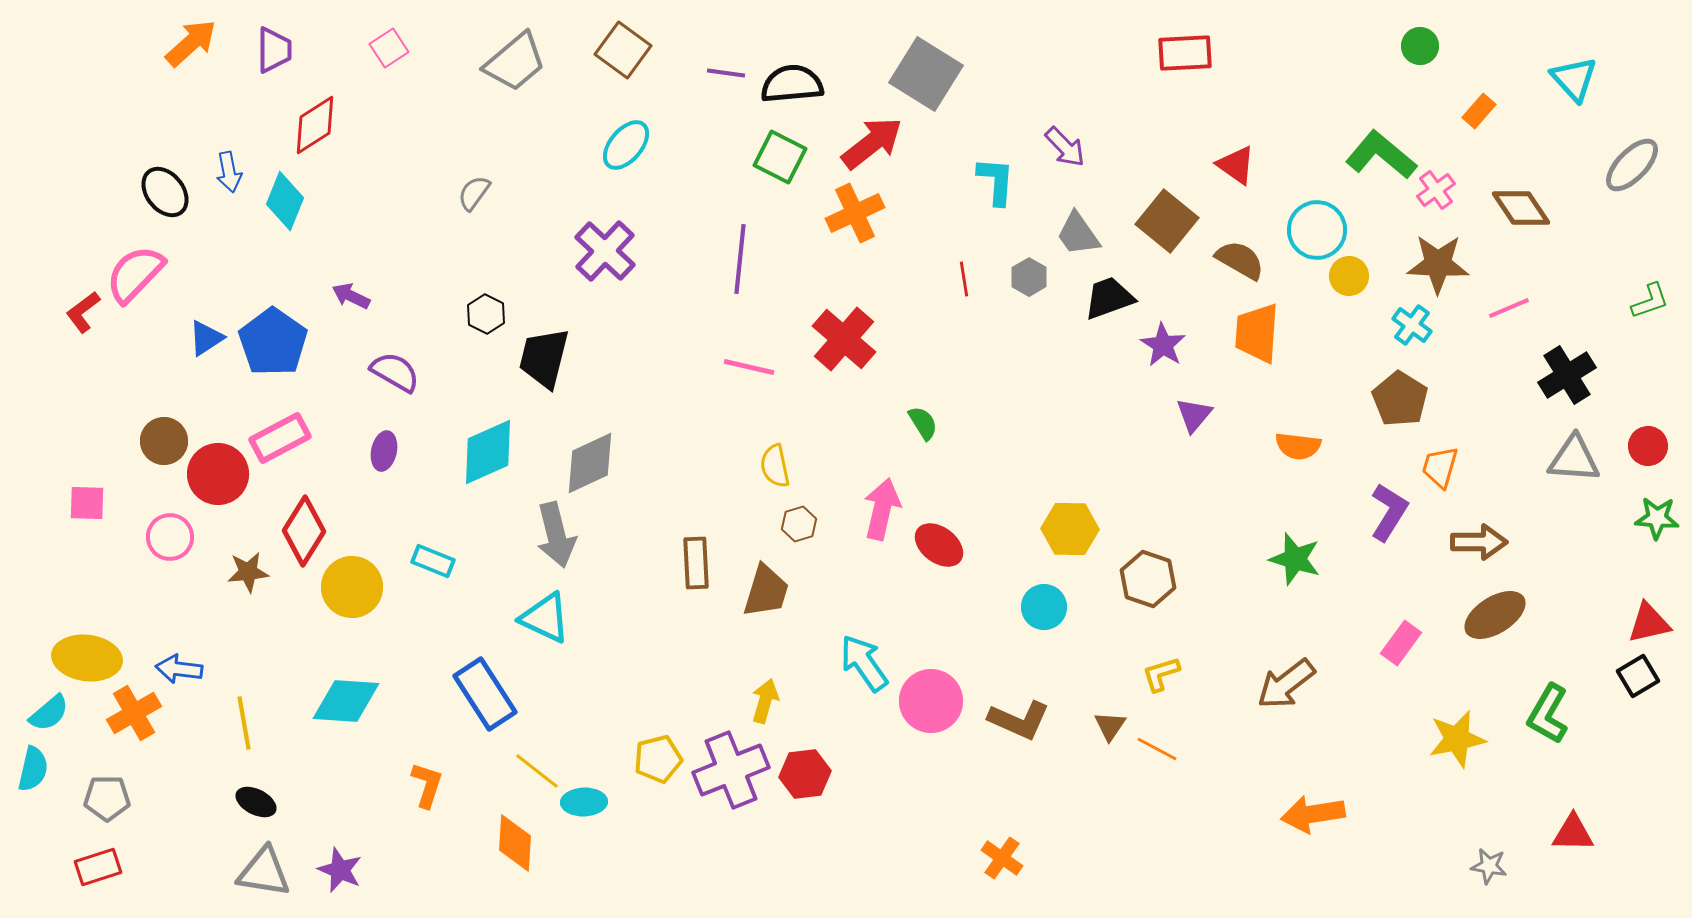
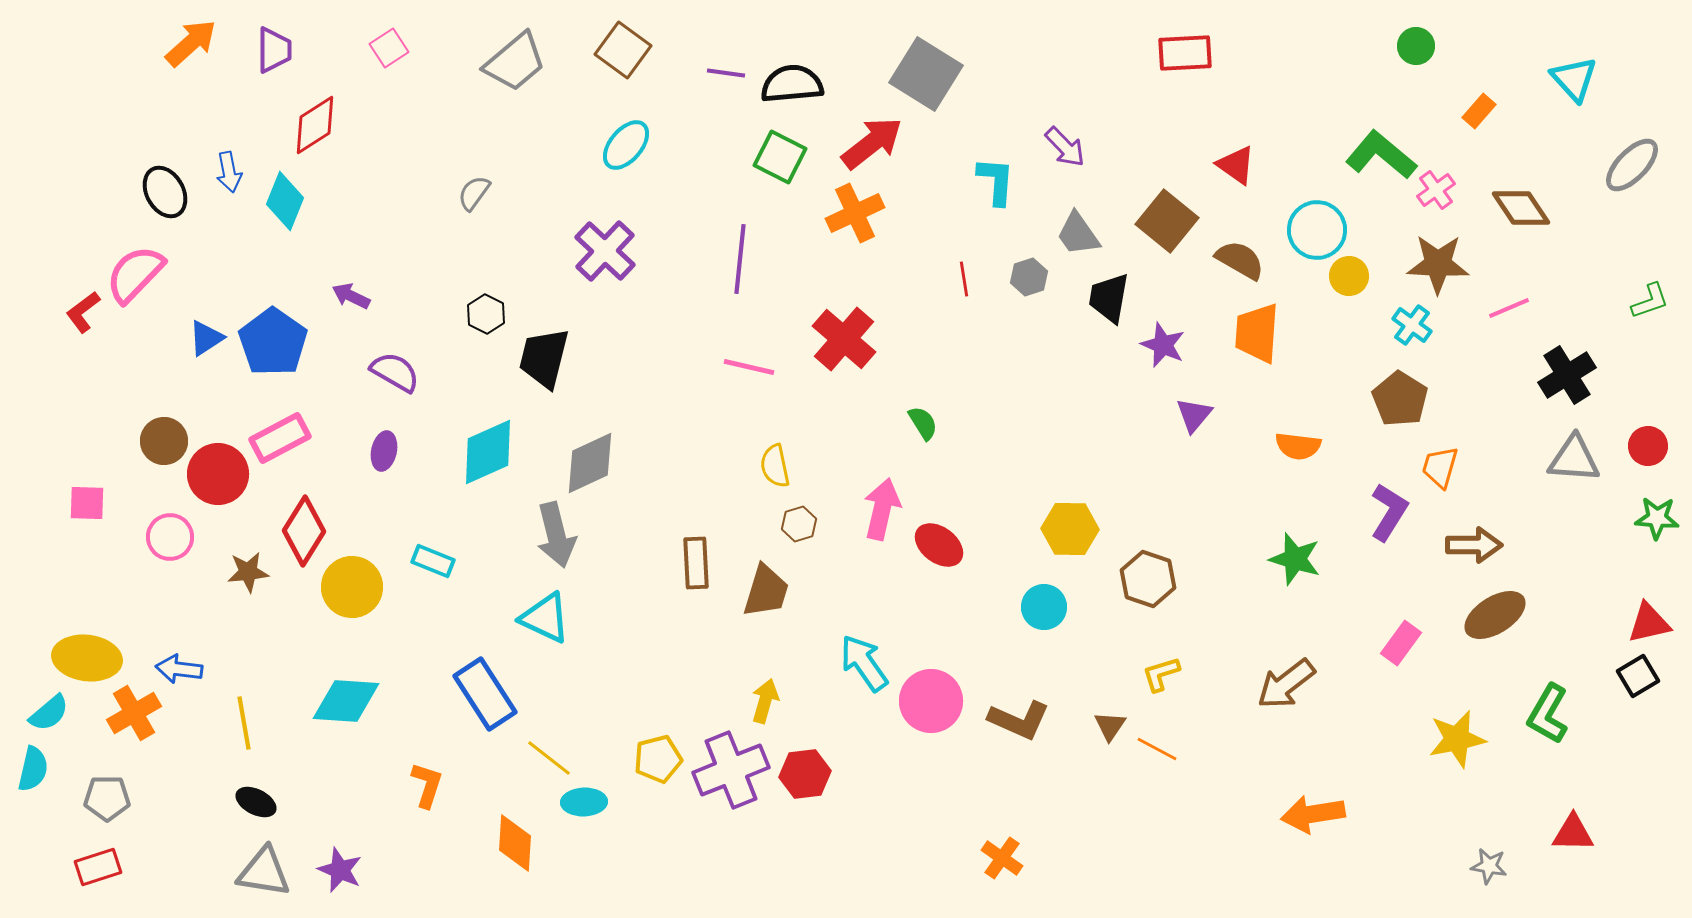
green circle at (1420, 46): moved 4 px left
black ellipse at (165, 192): rotated 9 degrees clockwise
gray hexagon at (1029, 277): rotated 12 degrees clockwise
black trapezoid at (1109, 298): rotated 60 degrees counterclockwise
purple star at (1163, 345): rotated 9 degrees counterclockwise
brown arrow at (1479, 542): moved 5 px left, 3 px down
yellow line at (537, 771): moved 12 px right, 13 px up
